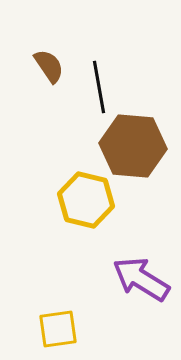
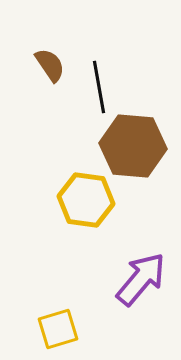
brown semicircle: moved 1 px right, 1 px up
yellow hexagon: rotated 6 degrees counterclockwise
purple arrow: rotated 98 degrees clockwise
yellow square: rotated 9 degrees counterclockwise
